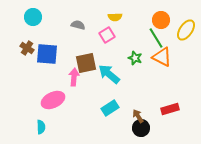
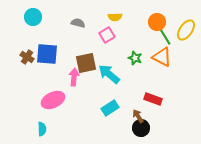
orange circle: moved 4 px left, 2 px down
gray semicircle: moved 2 px up
green line: moved 8 px right, 3 px up
brown cross: moved 9 px down
red rectangle: moved 17 px left, 10 px up; rotated 36 degrees clockwise
cyan semicircle: moved 1 px right, 2 px down
